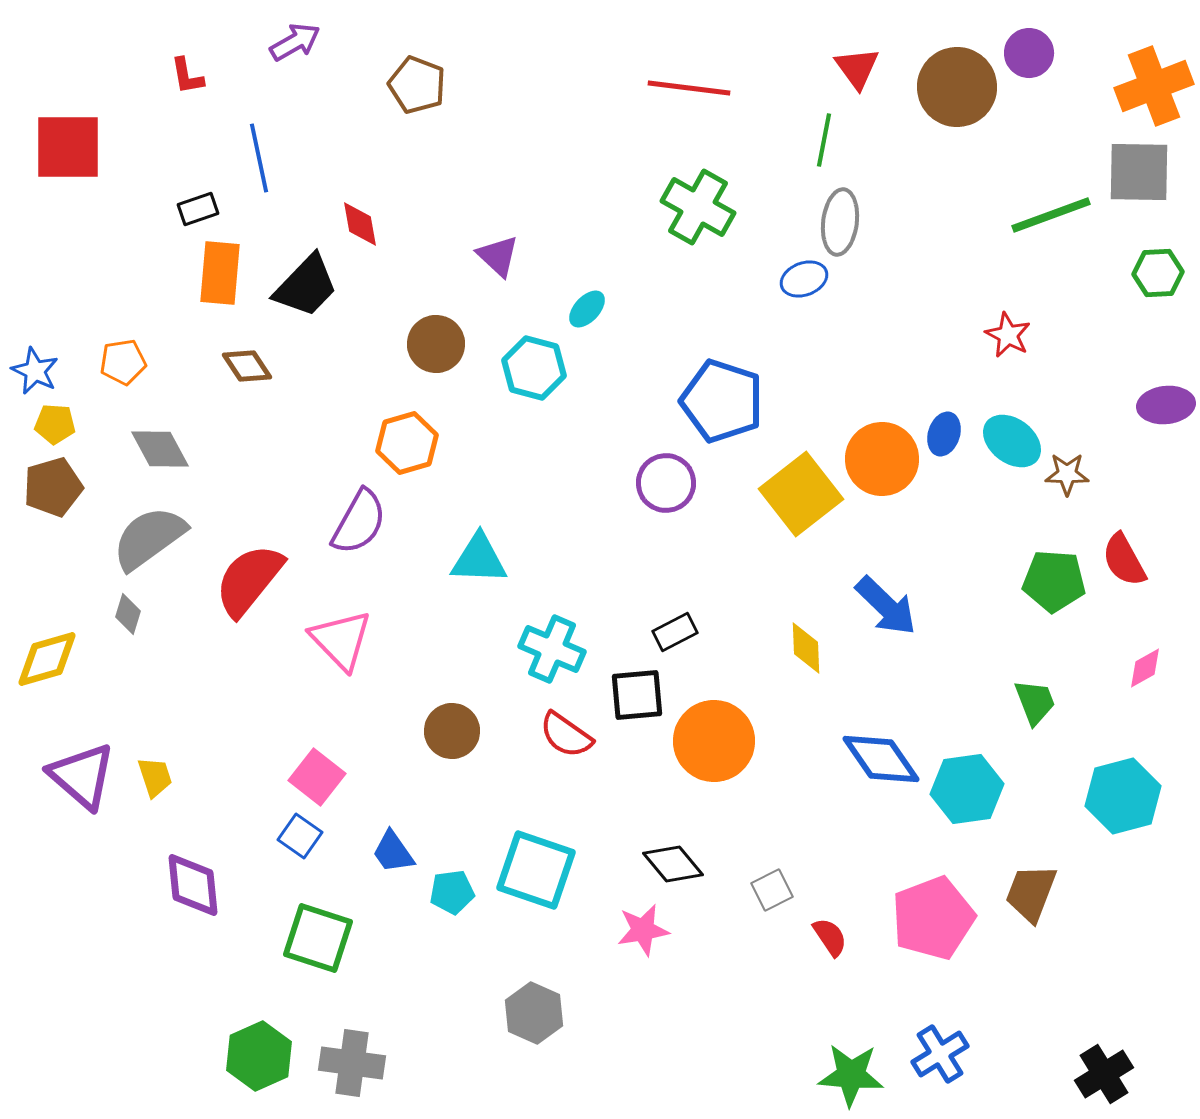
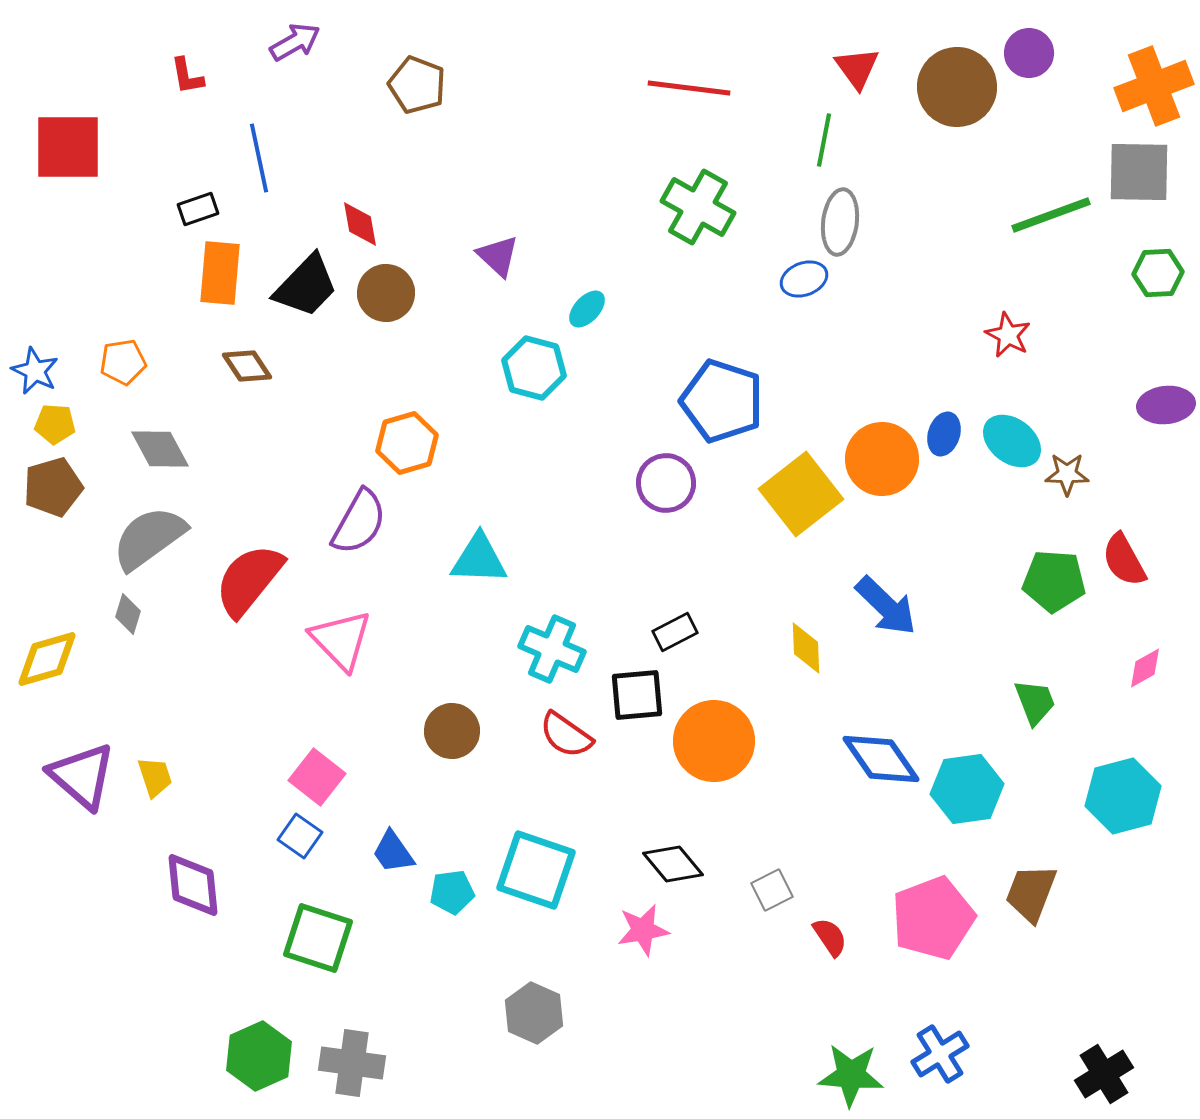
brown circle at (436, 344): moved 50 px left, 51 px up
